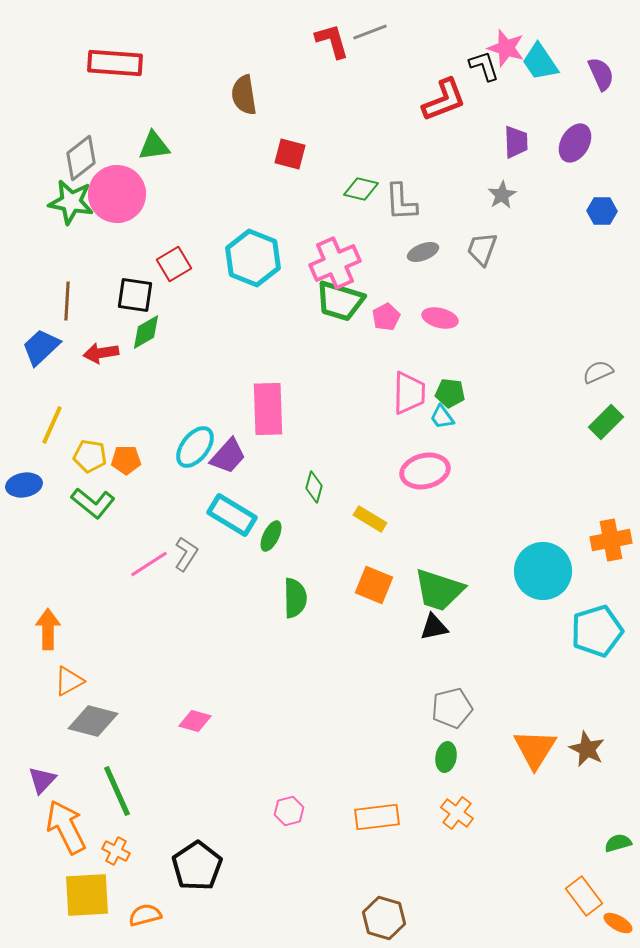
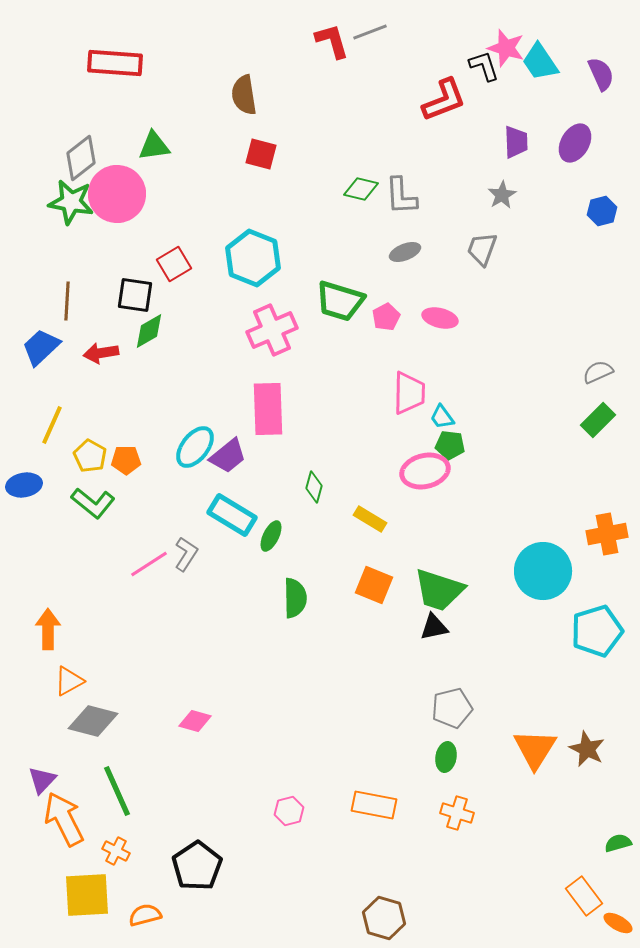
red square at (290, 154): moved 29 px left
gray L-shape at (401, 202): moved 6 px up
blue hexagon at (602, 211): rotated 16 degrees counterclockwise
gray ellipse at (423, 252): moved 18 px left
pink cross at (335, 263): moved 63 px left, 67 px down
green diamond at (146, 332): moved 3 px right, 1 px up
green pentagon at (450, 393): moved 52 px down
green rectangle at (606, 422): moved 8 px left, 2 px up
yellow pentagon at (90, 456): rotated 20 degrees clockwise
purple trapezoid at (228, 456): rotated 9 degrees clockwise
orange cross at (611, 540): moved 4 px left, 6 px up
orange cross at (457, 813): rotated 20 degrees counterclockwise
orange rectangle at (377, 817): moved 3 px left, 12 px up; rotated 18 degrees clockwise
orange arrow at (66, 827): moved 2 px left, 8 px up
